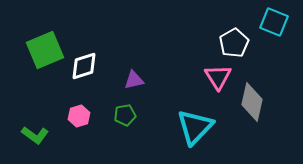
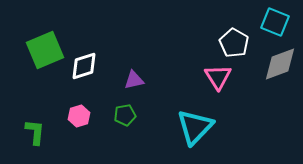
cyan square: moved 1 px right
white pentagon: rotated 12 degrees counterclockwise
gray diamond: moved 28 px right, 38 px up; rotated 57 degrees clockwise
green L-shape: moved 3 px up; rotated 120 degrees counterclockwise
